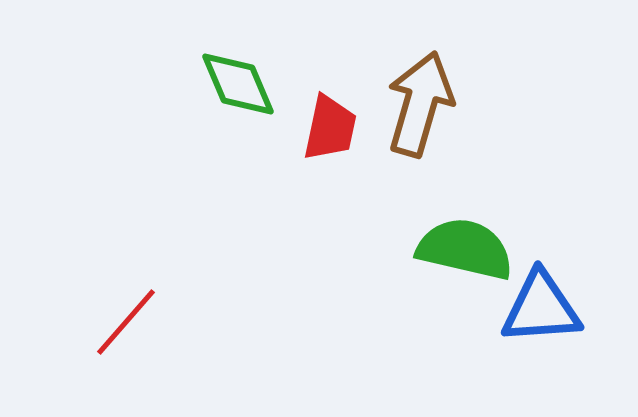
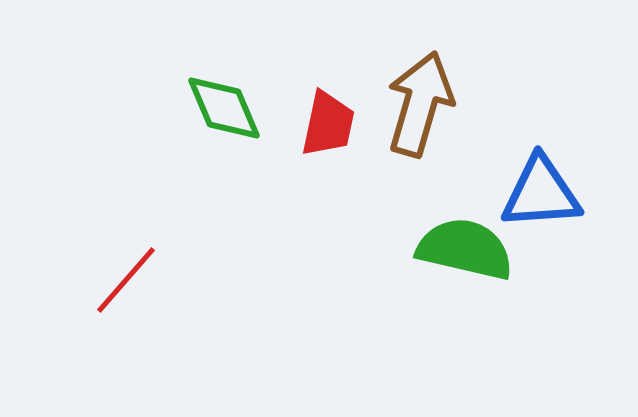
green diamond: moved 14 px left, 24 px down
red trapezoid: moved 2 px left, 4 px up
blue triangle: moved 115 px up
red line: moved 42 px up
